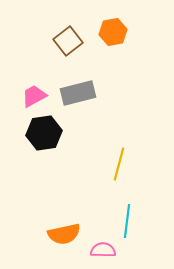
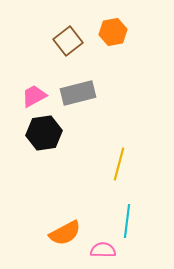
orange semicircle: moved 1 px right, 1 px up; rotated 16 degrees counterclockwise
